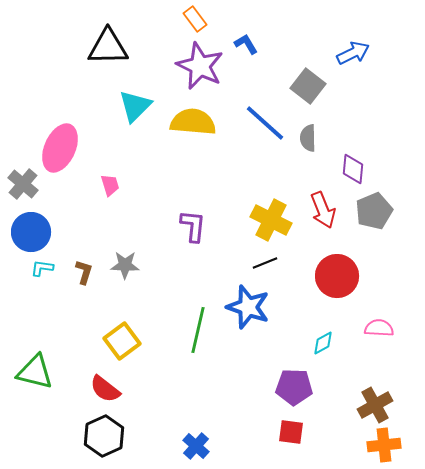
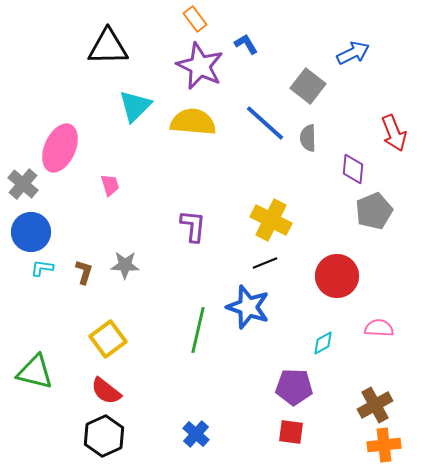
red arrow: moved 71 px right, 77 px up
yellow square: moved 14 px left, 2 px up
red semicircle: moved 1 px right, 2 px down
blue cross: moved 12 px up
